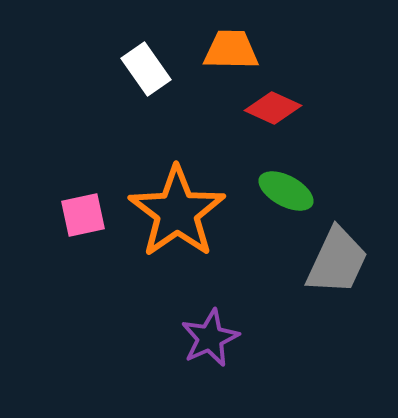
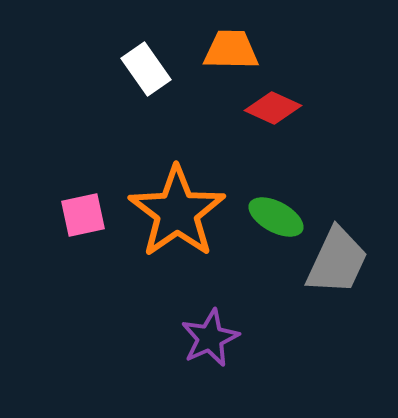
green ellipse: moved 10 px left, 26 px down
